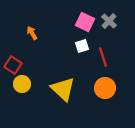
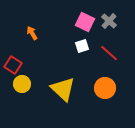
red line: moved 6 px right, 4 px up; rotated 30 degrees counterclockwise
